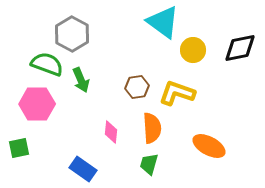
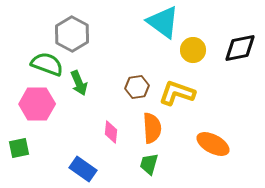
green arrow: moved 2 px left, 3 px down
orange ellipse: moved 4 px right, 2 px up
